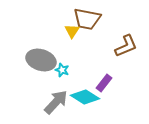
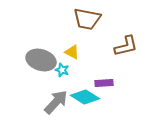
yellow triangle: moved 21 px down; rotated 35 degrees counterclockwise
brown L-shape: rotated 10 degrees clockwise
purple rectangle: rotated 48 degrees clockwise
